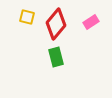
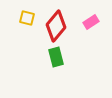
yellow square: moved 1 px down
red diamond: moved 2 px down
